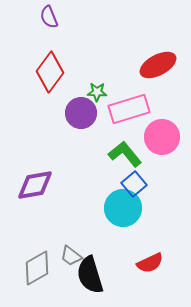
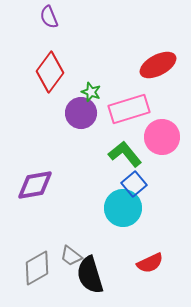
green star: moved 6 px left; rotated 18 degrees clockwise
